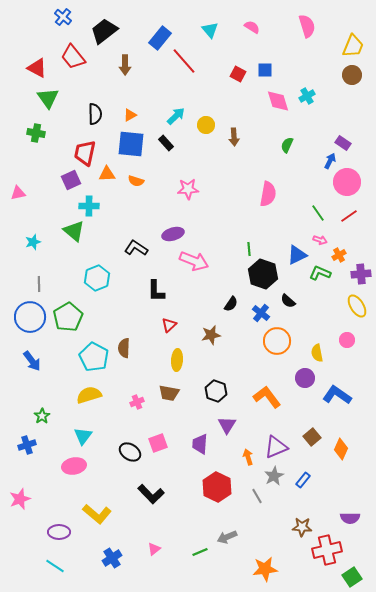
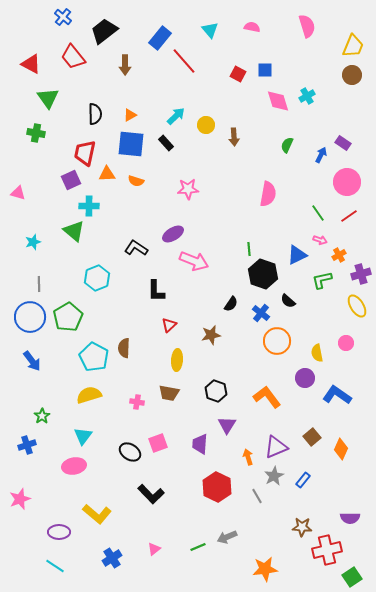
pink semicircle at (252, 27): rotated 21 degrees counterclockwise
red triangle at (37, 68): moved 6 px left, 4 px up
blue arrow at (330, 161): moved 9 px left, 6 px up
pink triangle at (18, 193): rotated 28 degrees clockwise
purple ellipse at (173, 234): rotated 15 degrees counterclockwise
green L-shape at (320, 273): moved 2 px right, 7 px down; rotated 35 degrees counterclockwise
purple cross at (361, 274): rotated 12 degrees counterclockwise
pink circle at (347, 340): moved 1 px left, 3 px down
pink cross at (137, 402): rotated 32 degrees clockwise
green line at (200, 552): moved 2 px left, 5 px up
